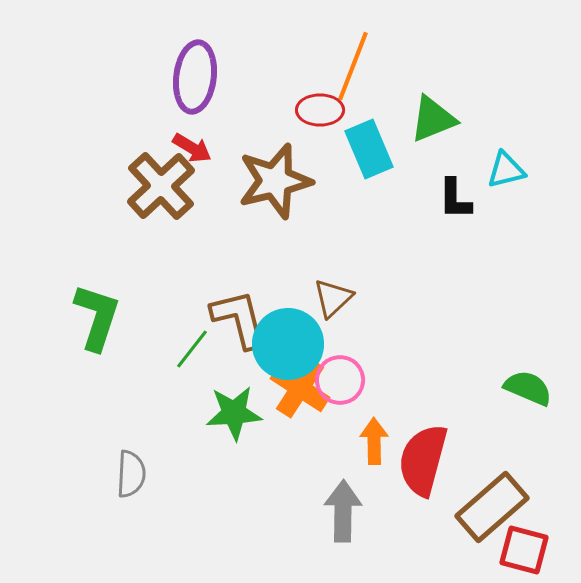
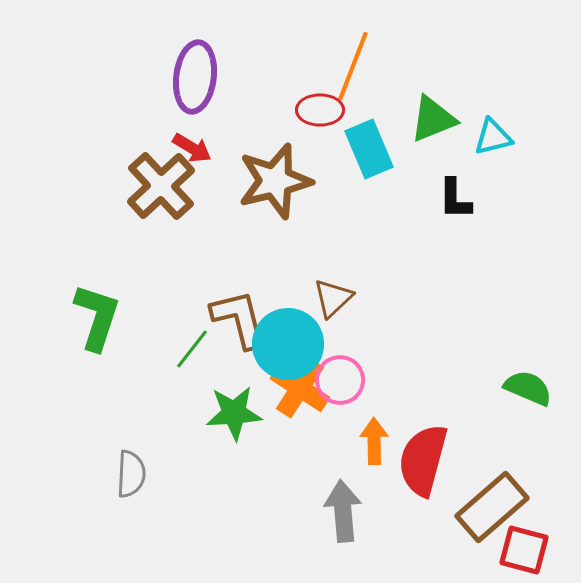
cyan triangle: moved 13 px left, 33 px up
gray arrow: rotated 6 degrees counterclockwise
